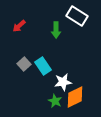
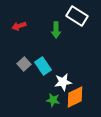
red arrow: rotated 24 degrees clockwise
green star: moved 2 px left, 1 px up; rotated 16 degrees counterclockwise
